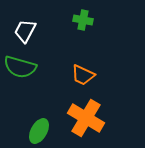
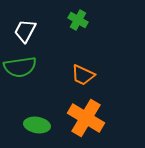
green cross: moved 5 px left; rotated 18 degrees clockwise
green semicircle: rotated 24 degrees counterclockwise
green ellipse: moved 2 px left, 6 px up; rotated 70 degrees clockwise
